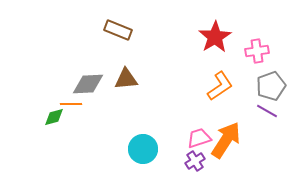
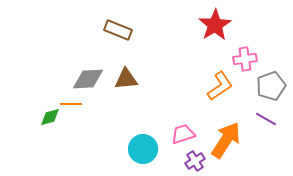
red star: moved 12 px up
pink cross: moved 12 px left, 8 px down
gray diamond: moved 5 px up
purple line: moved 1 px left, 8 px down
green diamond: moved 4 px left
pink trapezoid: moved 16 px left, 4 px up
